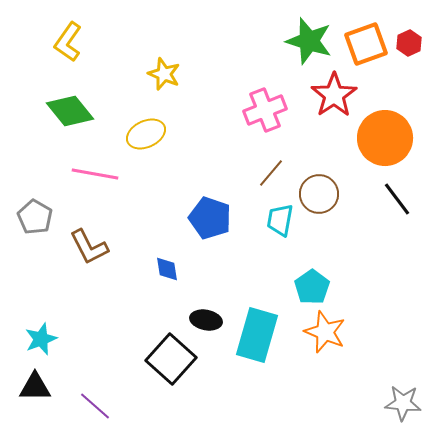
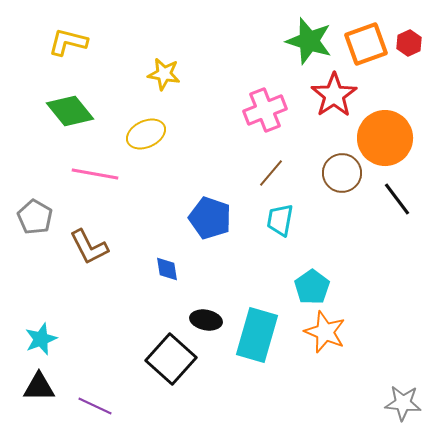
yellow L-shape: rotated 69 degrees clockwise
yellow star: rotated 12 degrees counterclockwise
brown circle: moved 23 px right, 21 px up
black triangle: moved 4 px right
purple line: rotated 16 degrees counterclockwise
